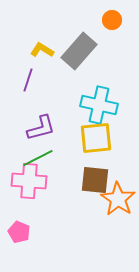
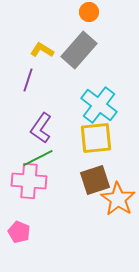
orange circle: moved 23 px left, 8 px up
gray rectangle: moved 1 px up
cyan cross: rotated 24 degrees clockwise
purple L-shape: rotated 140 degrees clockwise
brown square: rotated 24 degrees counterclockwise
